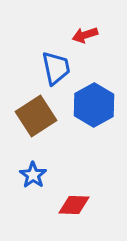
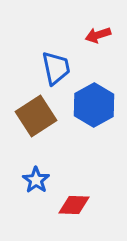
red arrow: moved 13 px right
blue star: moved 3 px right, 5 px down
